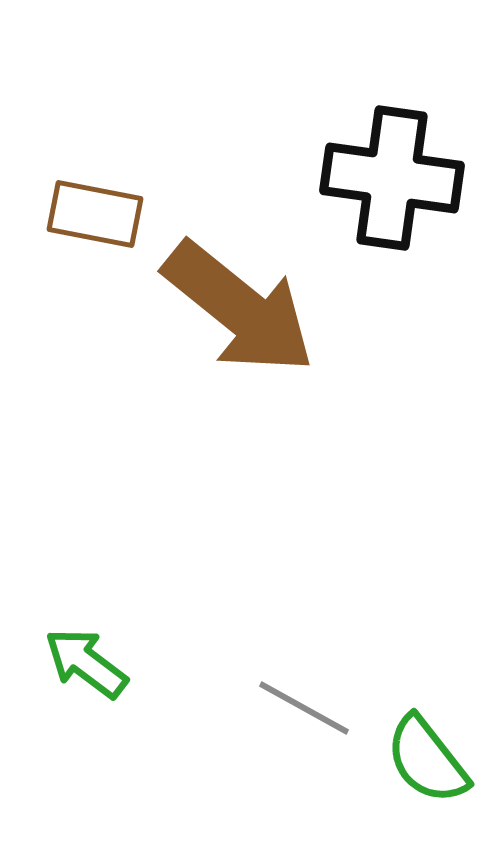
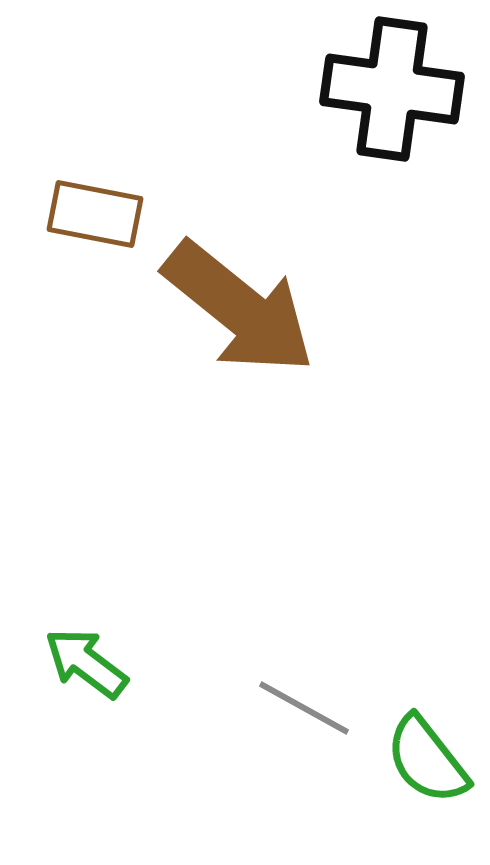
black cross: moved 89 px up
